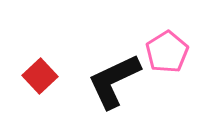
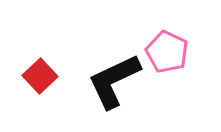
pink pentagon: rotated 15 degrees counterclockwise
